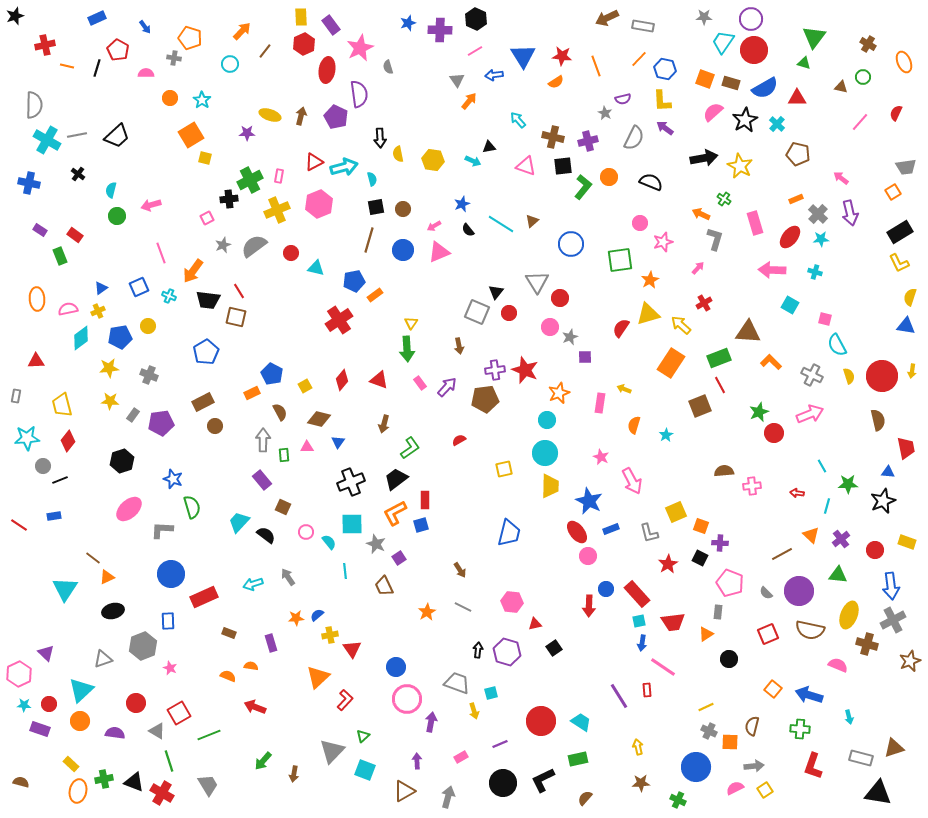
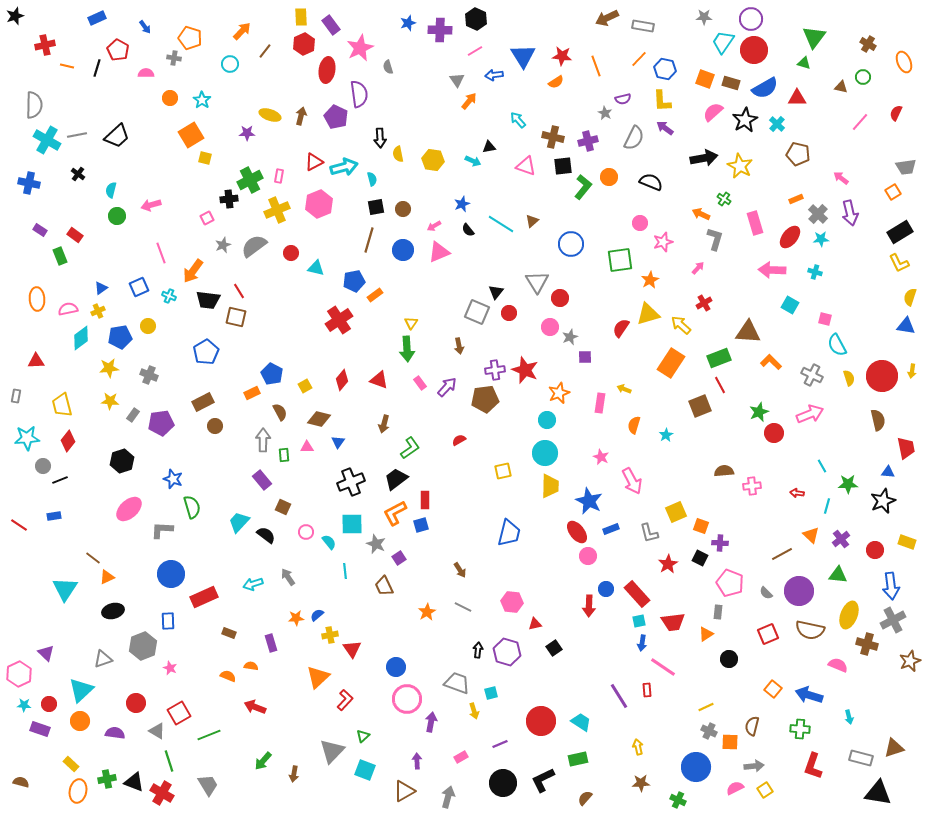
yellow semicircle at (849, 376): moved 2 px down
yellow square at (504, 469): moved 1 px left, 2 px down
green cross at (104, 779): moved 3 px right
